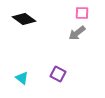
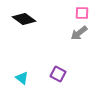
gray arrow: moved 2 px right
